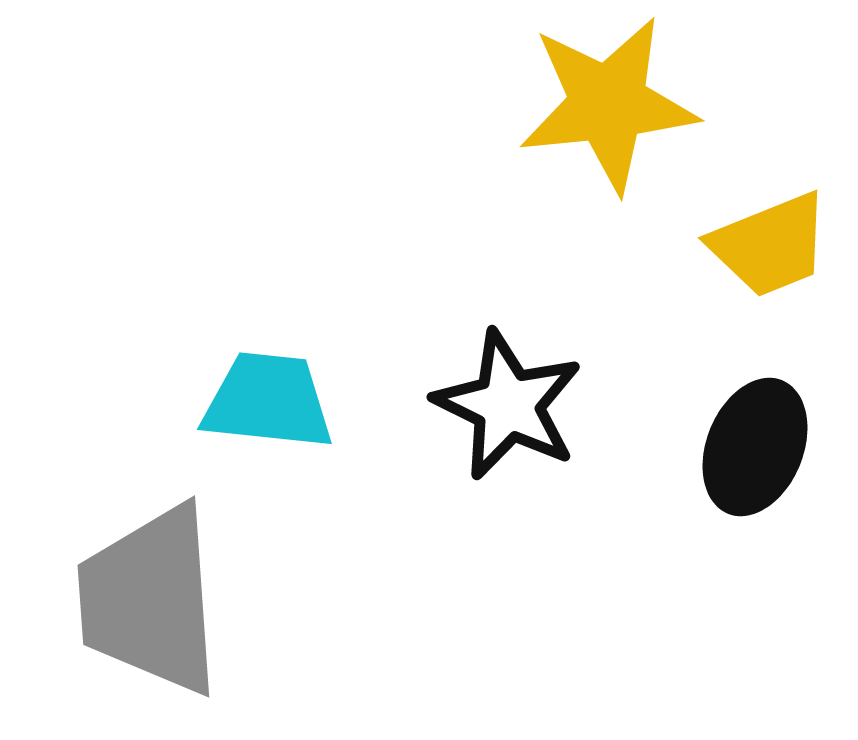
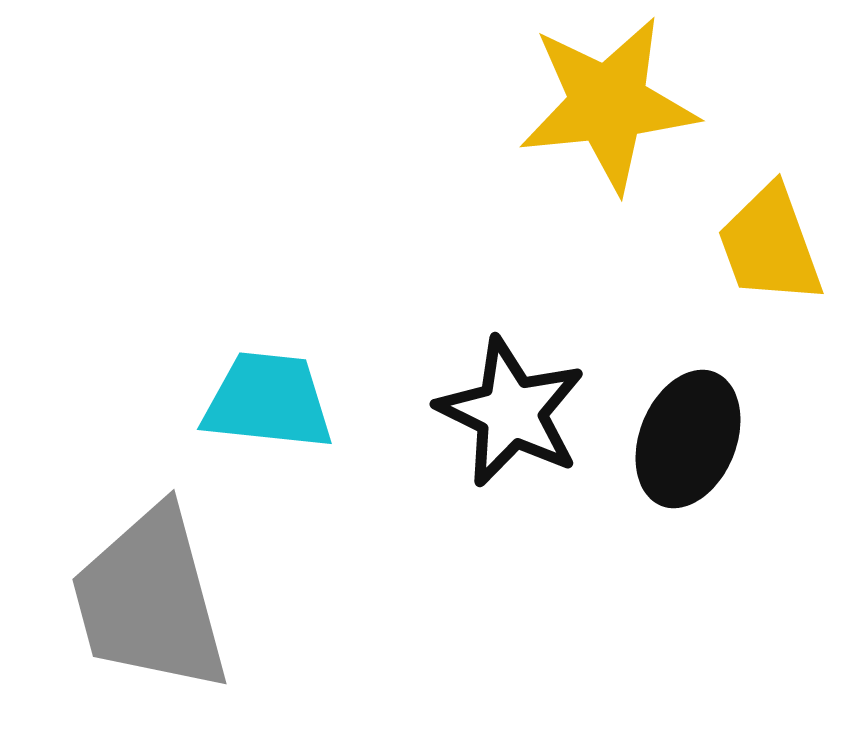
yellow trapezoid: rotated 92 degrees clockwise
black star: moved 3 px right, 7 px down
black ellipse: moved 67 px left, 8 px up
gray trapezoid: rotated 11 degrees counterclockwise
